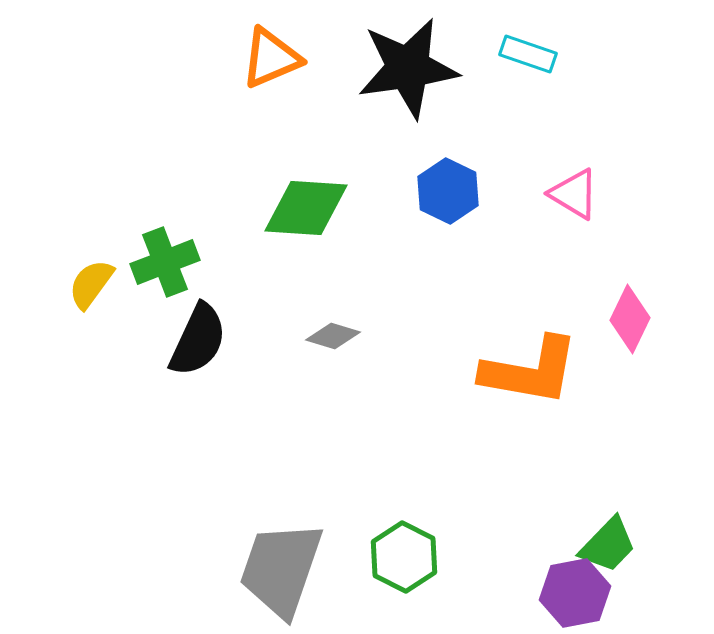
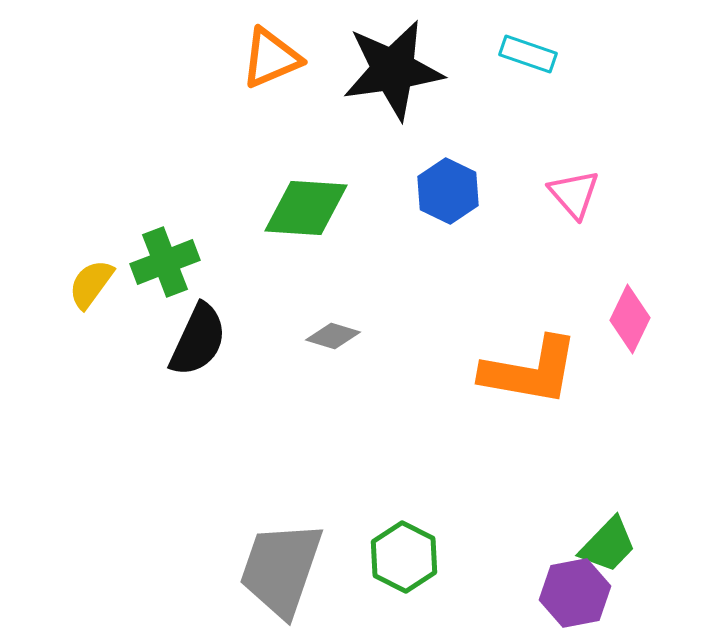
black star: moved 15 px left, 2 px down
pink triangle: rotated 18 degrees clockwise
